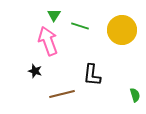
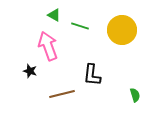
green triangle: rotated 32 degrees counterclockwise
pink arrow: moved 5 px down
black star: moved 5 px left
